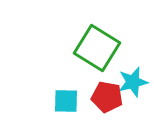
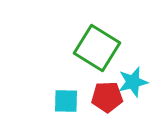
red pentagon: rotated 12 degrees counterclockwise
